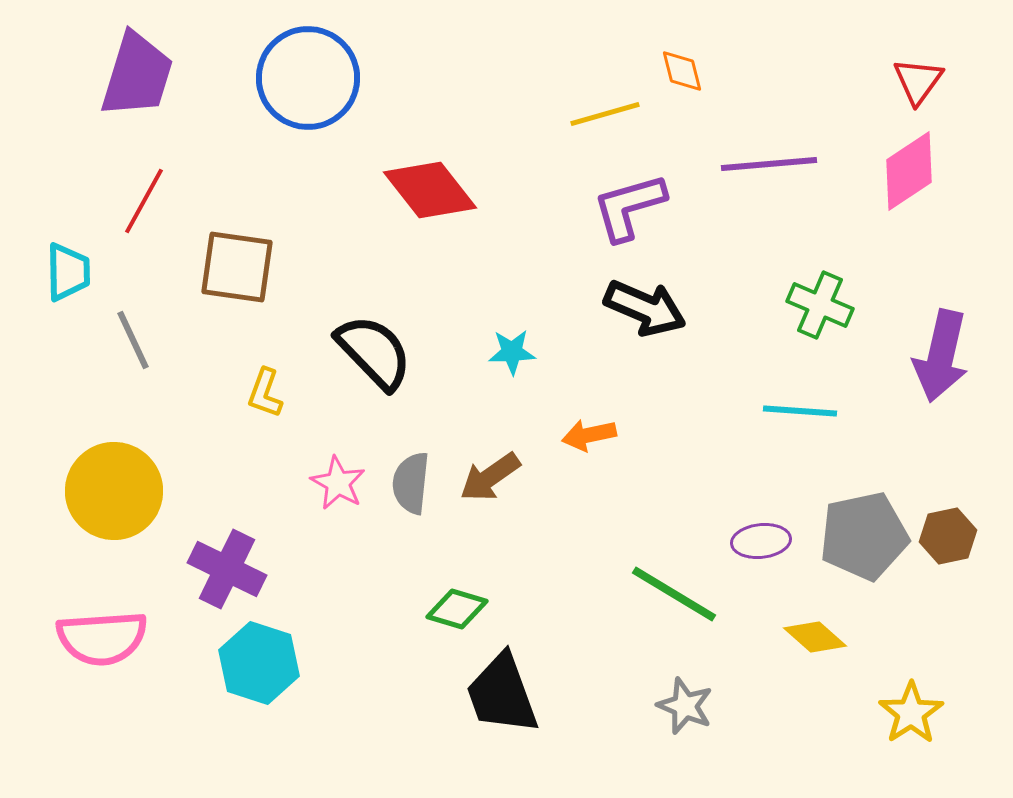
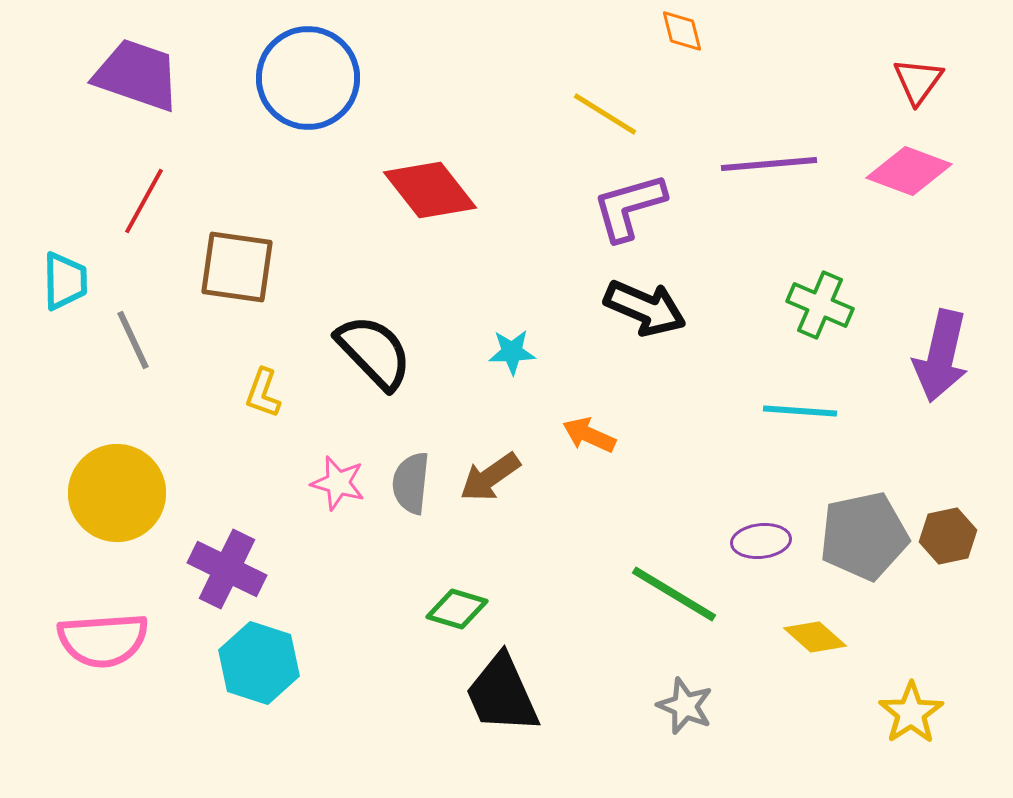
orange diamond: moved 40 px up
purple trapezoid: rotated 88 degrees counterclockwise
yellow line: rotated 48 degrees clockwise
pink diamond: rotated 54 degrees clockwise
cyan trapezoid: moved 3 px left, 9 px down
yellow L-shape: moved 2 px left
orange arrow: rotated 36 degrees clockwise
pink star: rotated 14 degrees counterclockwise
yellow circle: moved 3 px right, 2 px down
pink semicircle: moved 1 px right, 2 px down
black trapezoid: rotated 4 degrees counterclockwise
